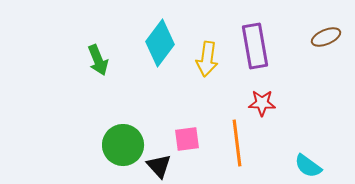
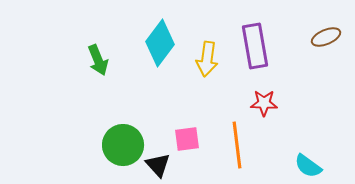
red star: moved 2 px right
orange line: moved 2 px down
black triangle: moved 1 px left, 1 px up
